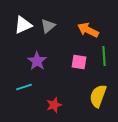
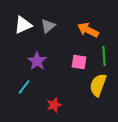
cyan line: rotated 35 degrees counterclockwise
yellow semicircle: moved 11 px up
